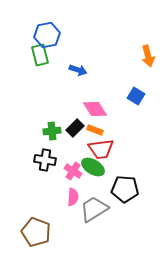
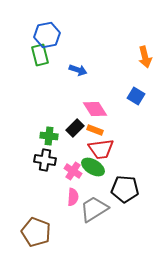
orange arrow: moved 3 px left, 1 px down
green cross: moved 3 px left, 5 px down; rotated 12 degrees clockwise
